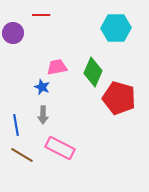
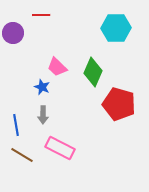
pink trapezoid: rotated 125 degrees counterclockwise
red pentagon: moved 6 px down
